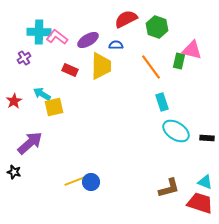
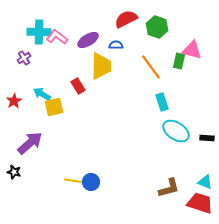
red rectangle: moved 8 px right, 16 px down; rotated 35 degrees clockwise
yellow line: rotated 30 degrees clockwise
